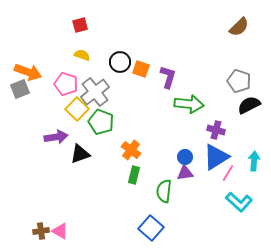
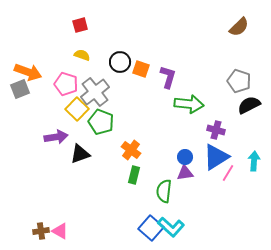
cyan L-shape: moved 68 px left, 25 px down
